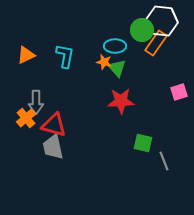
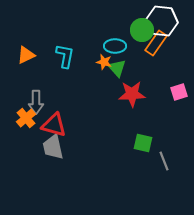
red star: moved 11 px right, 7 px up
